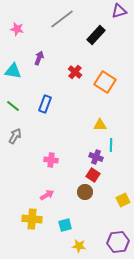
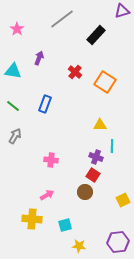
purple triangle: moved 3 px right
pink star: rotated 24 degrees clockwise
cyan line: moved 1 px right, 1 px down
